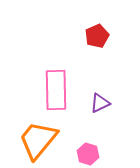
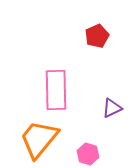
purple triangle: moved 12 px right, 5 px down
orange trapezoid: moved 1 px right, 1 px up
